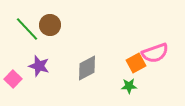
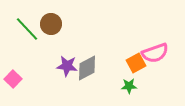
brown circle: moved 1 px right, 1 px up
purple star: moved 28 px right; rotated 10 degrees counterclockwise
